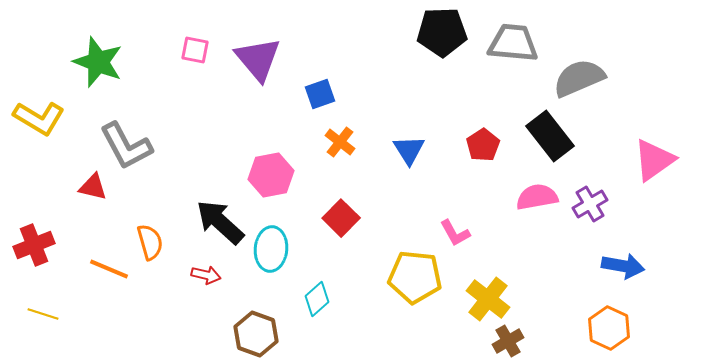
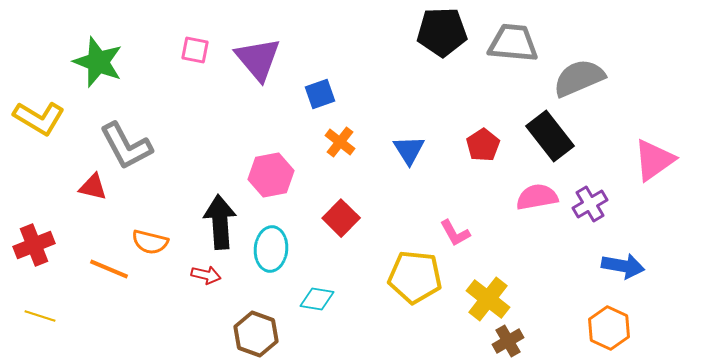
black arrow: rotated 44 degrees clockwise
orange semicircle: rotated 120 degrees clockwise
cyan diamond: rotated 52 degrees clockwise
yellow line: moved 3 px left, 2 px down
